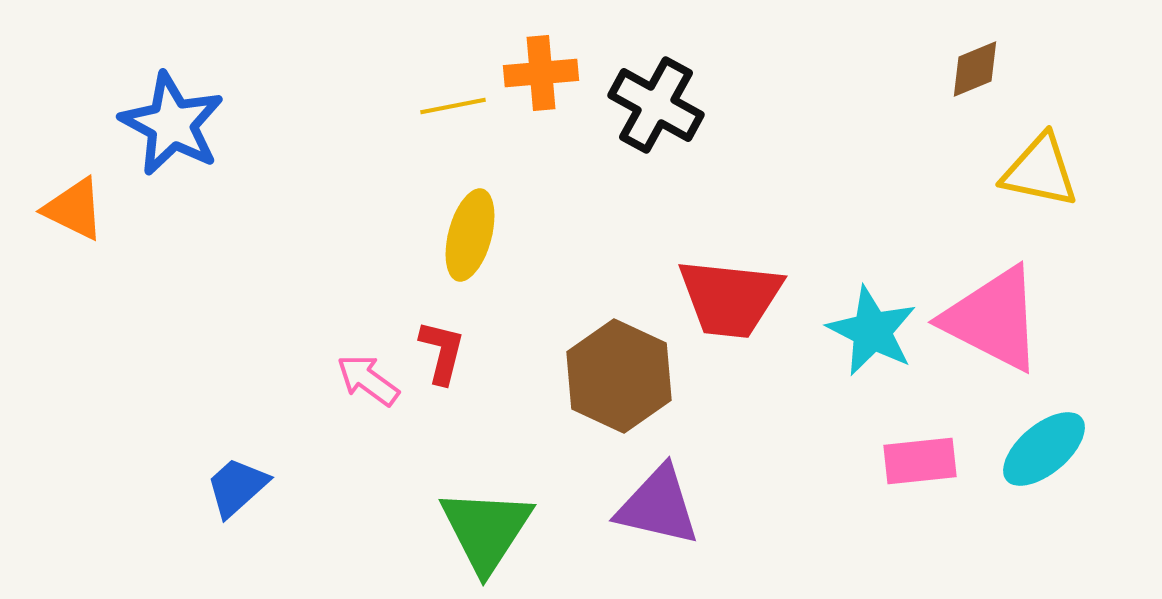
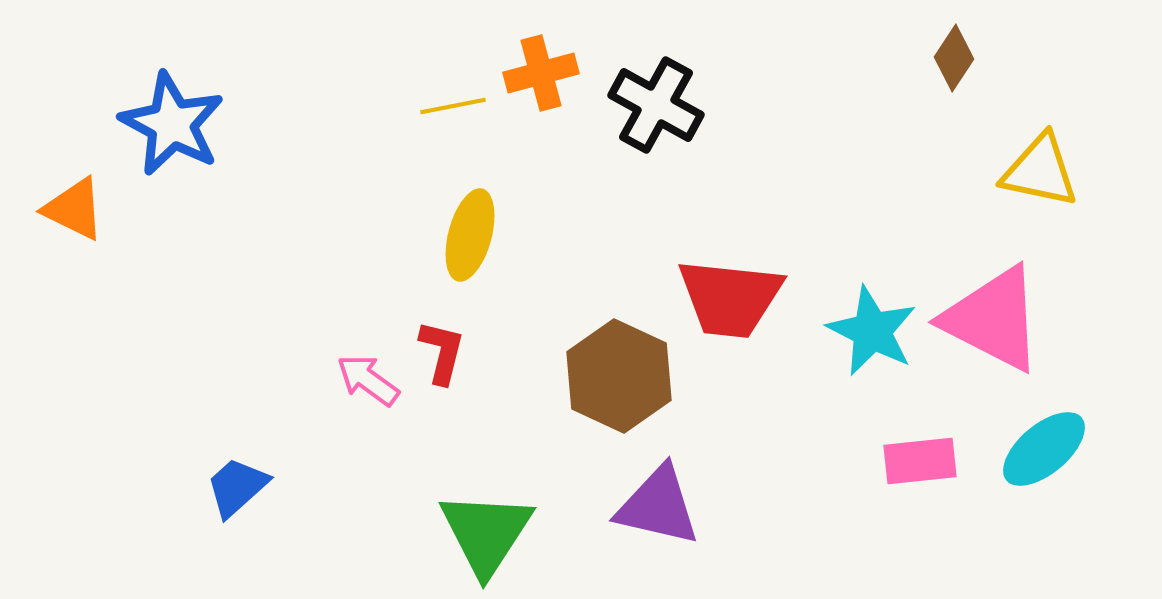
brown diamond: moved 21 px left, 11 px up; rotated 34 degrees counterclockwise
orange cross: rotated 10 degrees counterclockwise
green triangle: moved 3 px down
